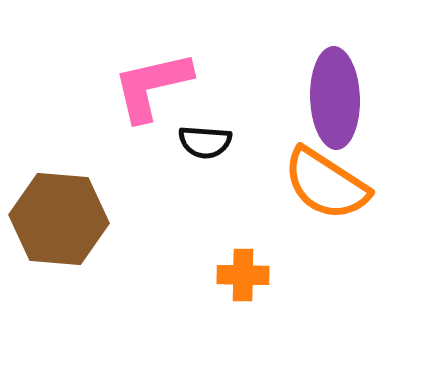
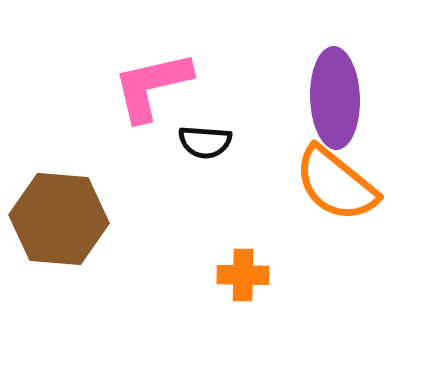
orange semicircle: moved 10 px right; rotated 6 degrees clockwise
